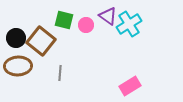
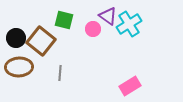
pink circle: moved 7 px right, 4 px down
brown ellipse: moved 1 px right, 1 px down
